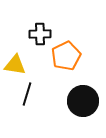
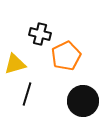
black cross: rotated 15 degrees clockwise
yellow triangle: moved 1 px up; rotated 25 degrees counterclockwise
